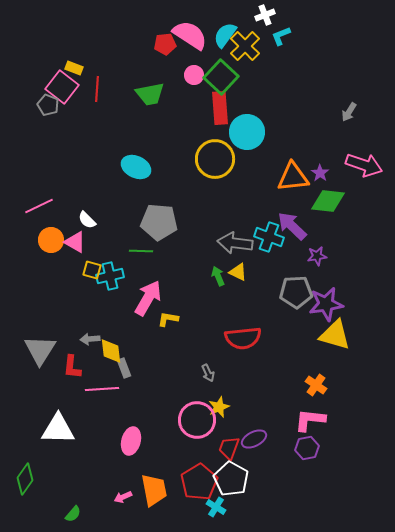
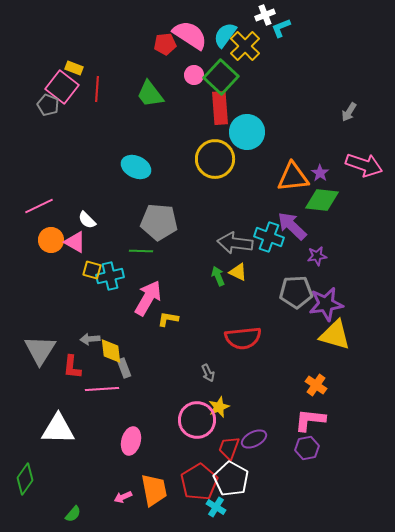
cyan L-shape at (281, 36): moved 8 px up
green trapezoid at (150, 94): rotated 64 degrees clockwise
green diamond at (328, 201): moved 6 px left, 1 px up
